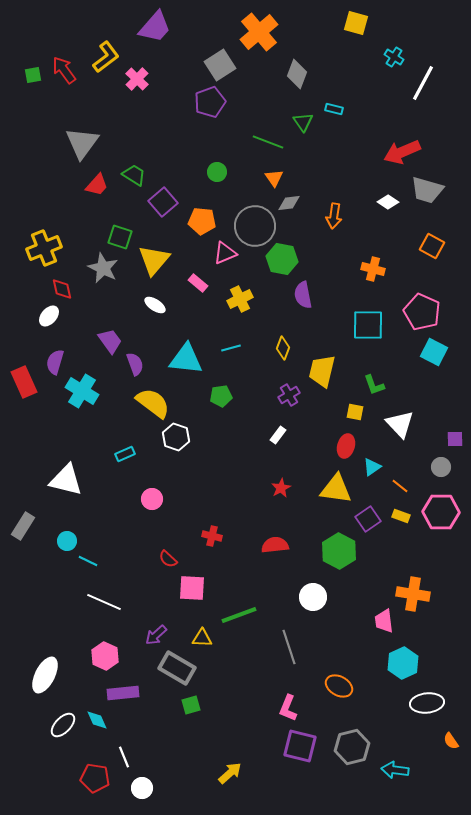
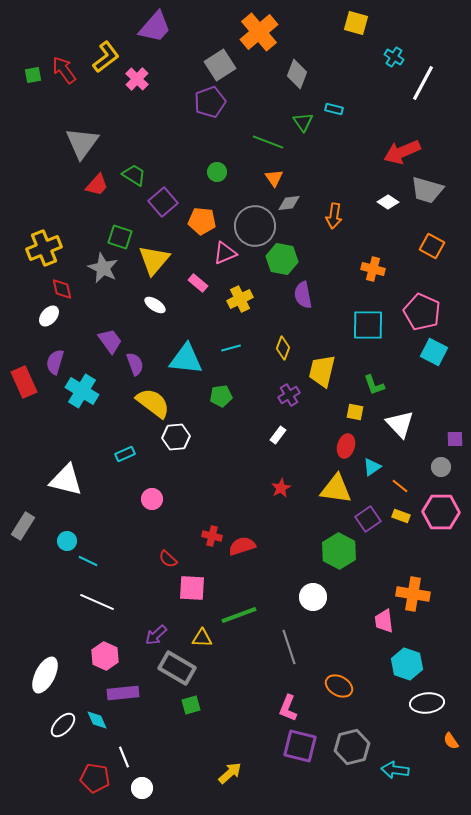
white hexagon at (176, 437): rotated 24 degrees counterclockwise
red semicircle at (275, 545): moved 33 px left, 1 px down; rotated 12 degrees counterclockwise
white line at (104, 602): moved 7 px left
cyan hexagon at (403, 663): moved 4 px right, 1 px down; rotated 16 degrees counterclockwise
